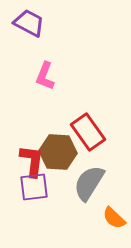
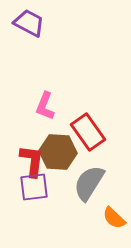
pink L-shape: moved 30 px down
